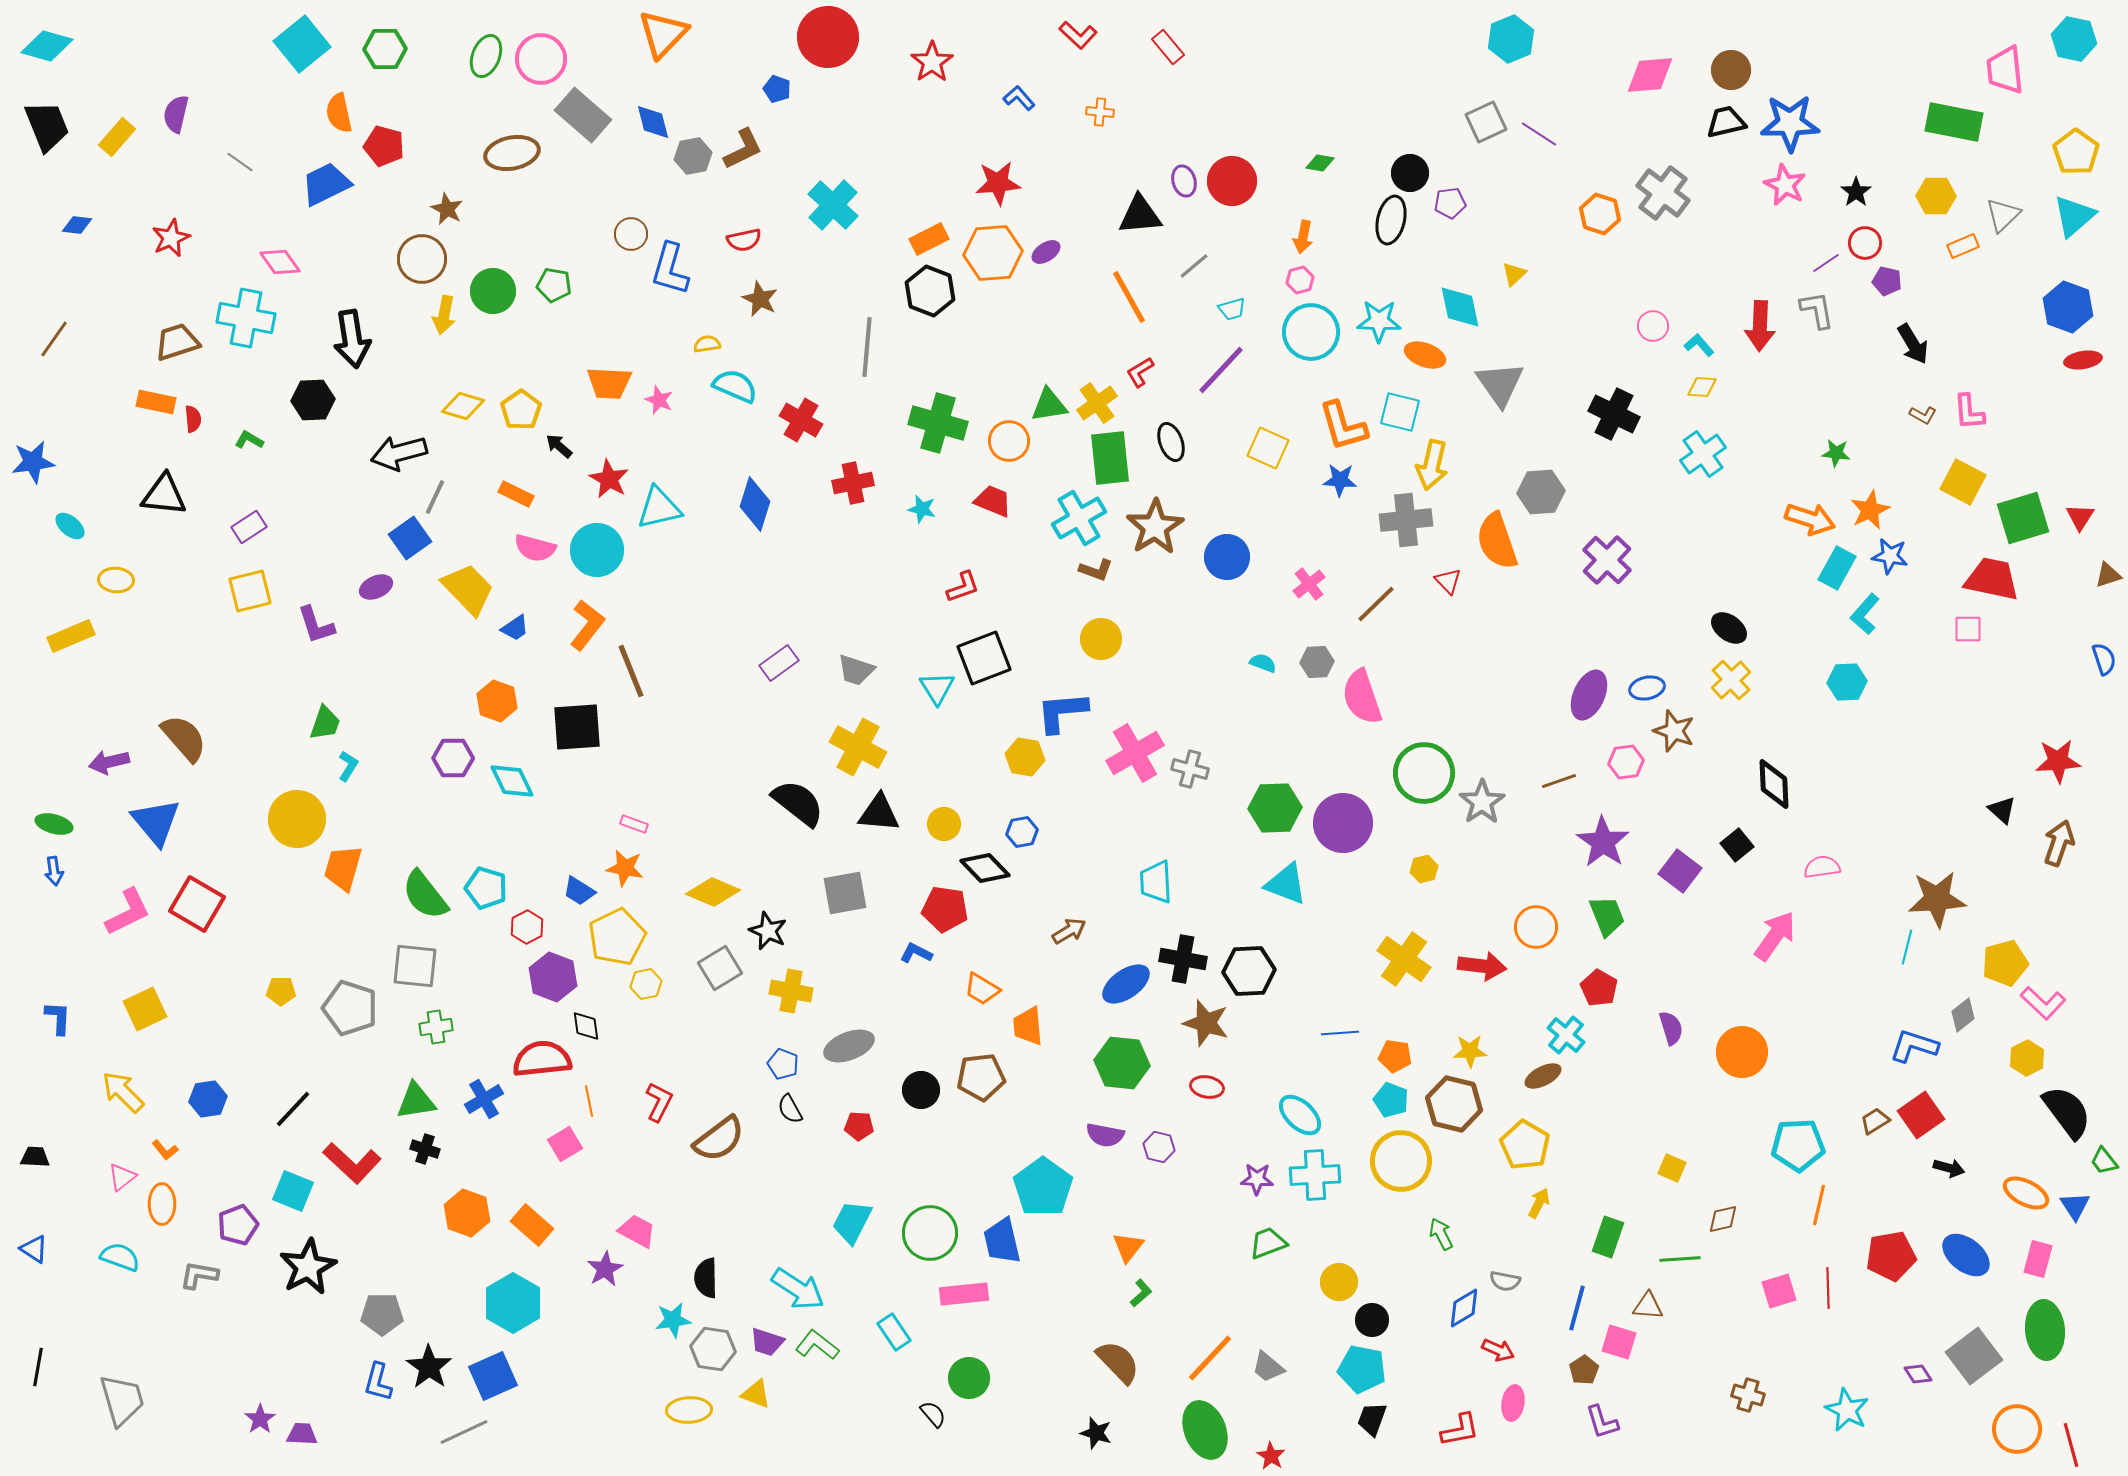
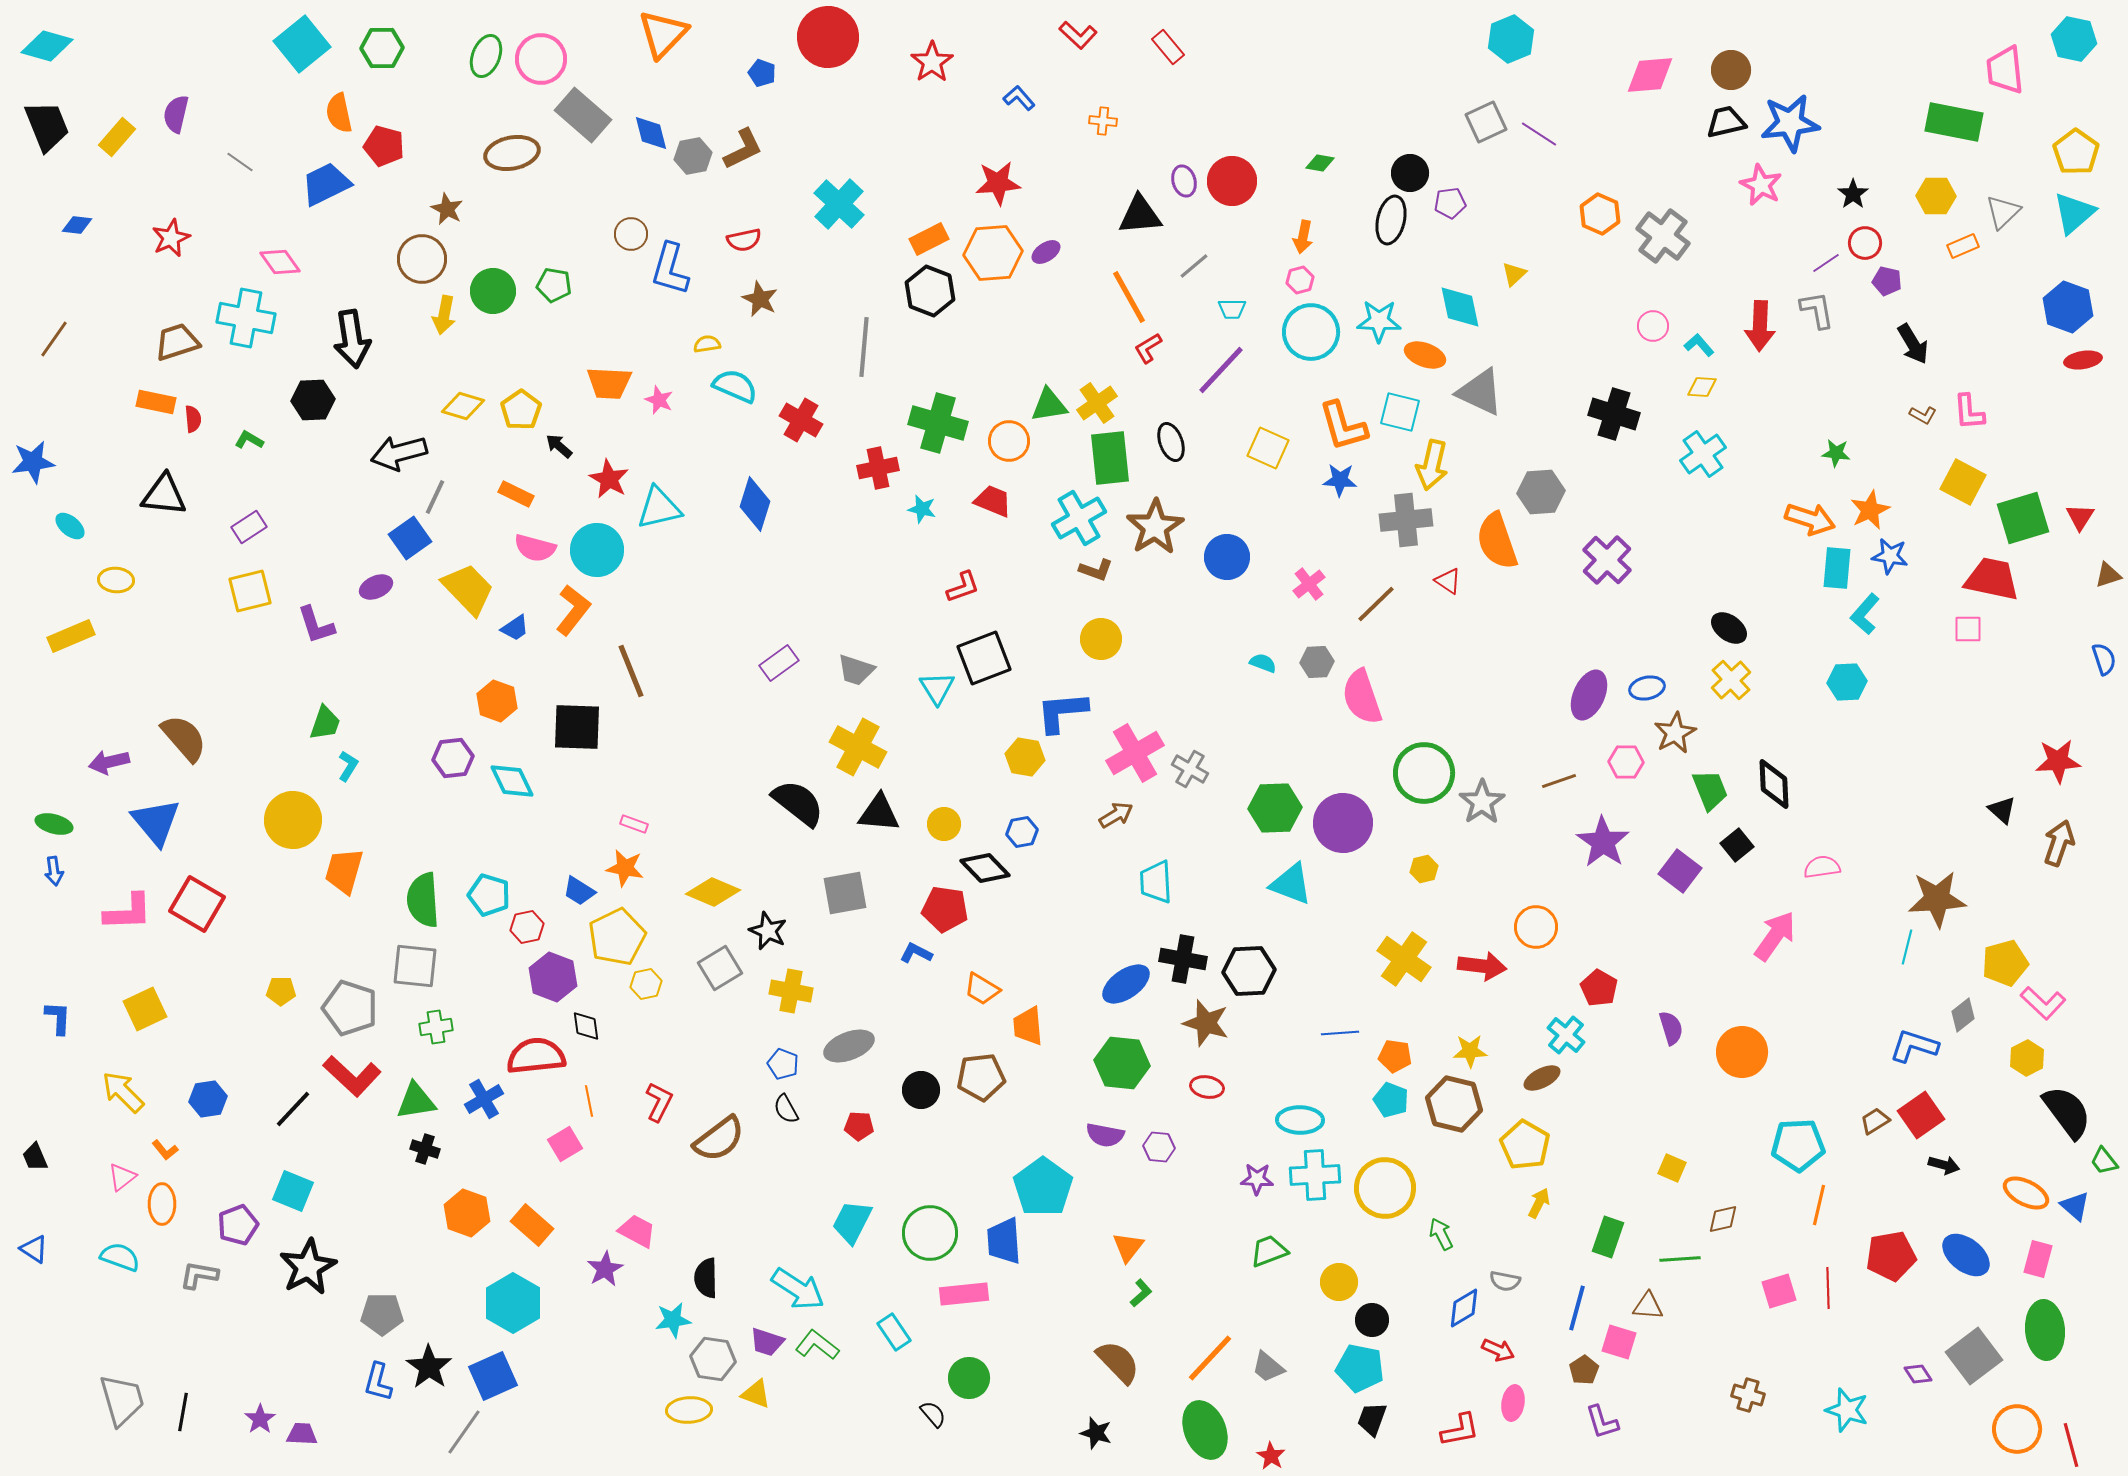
green hexagon at (385, 49): moved 3 px left, 1 px up
blue pentagon at (777, 89): moved 15 px left, 16 px up
orange cross at (1100, 112): moved 3 px right, 9 px down
blue diamond at (653, 122): moved 2 px left, 11 px down
blue star at (1790, 123): rotated 6 degrees counterclockwise
pink star at (1785, 185): moved 24 px left
black star at (1856, 192): moved 3 px left, 2 px down
gray cross at (1663, 193): moved 43 px down
cyan cross at (833, 205): moved 6 px right, 1 px up
orange hexagon at (1600, 214): rotated 6 degrees clockwise
gray triangle at (2003, 215): moved 3 px up
cyan triangle at (2074, 216): moved 3 px up
cyan trapezoid at (1232, 309): rotated 16 degrees clockwise
gray line at (867, 347): moved 3 px left
red L-shape at (1140, 372): moved 8 px right, 24 px up
gray triangle at (1500, 384): moved 20 px left, 8 px down; rotated 30 degrees counterclockwise
black cross at (1614, 414): rotated 9 degrees counterclockwise
red cross at (853, 483): moved 25 px right, 15 px up
cyan rectangle at (1837, 568): rotated 24 degrees counterclockwise
red triangle at (1448, 581): rotated 12 degrees counterclockwise
orange L-shape at (587, 625): moved 14 px left, 15 px up
black square at (577, 727): rotated 6 degrees clockwise
brown star at (1674, 731): moved 1 px right, 2 px down; rotated 24 degrees clockwise
purple hexagon at (453, 758): rotated 6 degrees counterclockwise
pink hexagon at (1626, 762): rotated 8 degrees clockwise
gray cross at (1190, 769): rotated 15 degrees clockwise
yellow circle at (297, 819): moved 4 px left, 1 px down
orange trapezoid at (343, 868): moved 1 px right, 3 px down
cyan triangle at (1286, 884): moved 5 px right
cyan pentagon at (486, 888): moved 3 px right, 7 px down
green semicircle at (425, 895): moved 2 px left, 5 px down; rotated 34 degrees clockwise
pink L-shape at (128, 912): rotated 24 degrees clockwise
green trapezoid at (1607, 916): moved 103 px right, 126 px up
red hexagon at (527, 927): rotated 16 degrees clockwise
brown arrow at (1069, 931): moved 47 px right, 116 px up
red semicircle at (542, 1059): moved 6 px left, 3 px up
brown ellipse at (1543, 1076): moved 1 px left, 2 px down
black semicircle at (790, 1109): moved 4 px left
cyan ellipse at (1300, 1115): moved 5 px down; rotated 42 degrees counterclockwise
purple hexagon at (1159, 1147): rotated 8 degrees counterclockwise
black trapezoid at (35, 1157): rotated 116 degrees counterclockwise
yellow circle at (1401, 1161): moved 16 px left, 27 px down
red L-shape at (352, 1163): moved 87 px up
black arrow at (1949, 1168): moved 5 px left, 3 px up
blue triangle at (2075, 1206): rotated 16 degrees counterclockwise
blue trapezoid at (1002, 1241): moved 2 px right; rotated 9 degrees clockwise
green trapezoid at (1268, 1243): moved 1 px right, 8 px down
gray hexagon at (713, 1349): moved 10 px down
black line at (38, 1367): moved 145 px right, 45 px down
cyan pentagon at (1362, 1369): moved 2 px left, 1 px up
cyan star at (1847, 1410): rotated 9 degrees counterclockwise
gray line at (464, 1432): rotated 30 degrees counterclockwise
